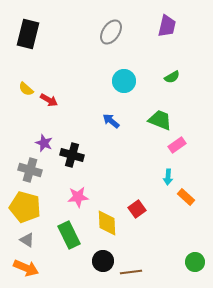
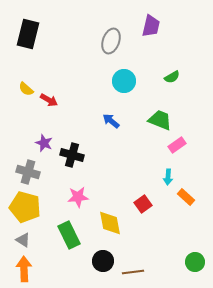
purple trapezoid: moved 16 px left
gray ellipse: moved 9 px down; rotated 15 degrees counterclockwise
gray cross: moved 2 px left, 2 px down
red square: moved 6 px right, 5 px up
yellow diamond: moved 3 px right; rotated 8 degrees counterclockwise
gray triangle: moved 4 px left
orange arrow: moved 2 px left, 1 px down; rotated 115 degrees counterclockwise
brown line: moved 2 px right
